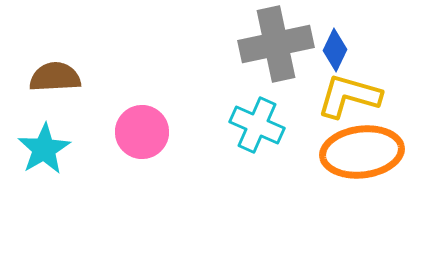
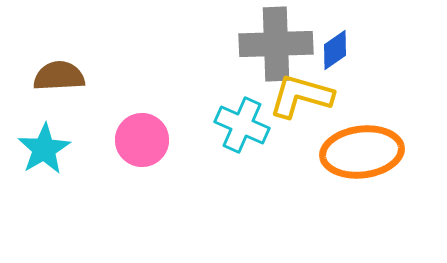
gray cross: rotated 10 degrees clockwise
blue diamond: rotated 30 degrees clockwise
brown semicircle: moved 4 px right, 1 px up
yellow L-shape: moved 48 px left
cyan cross: moved 15 px left
pink circle: moved 8 px down
